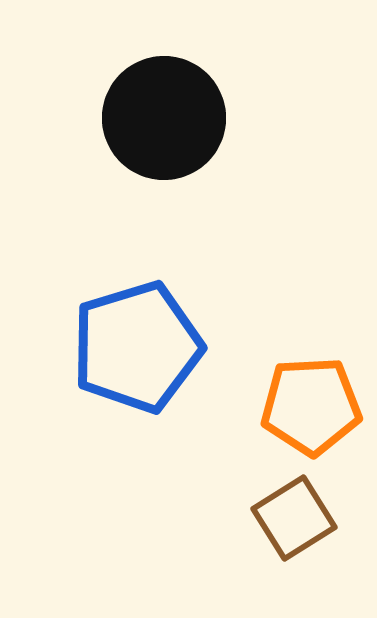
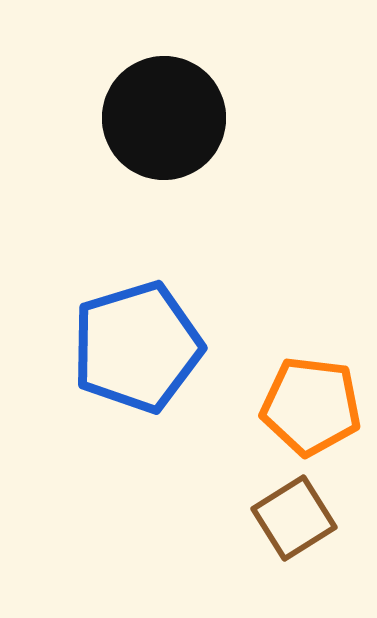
orange pentagon: rotated 10 degrees clockwise
